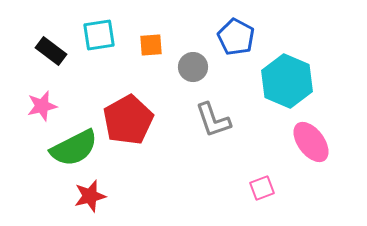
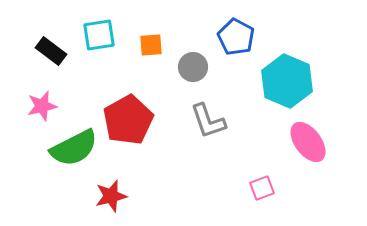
gray L-shape: moved 5 px left, 1 px down
pink ellipse: moved 3 px left
red star: moved 21 px right
